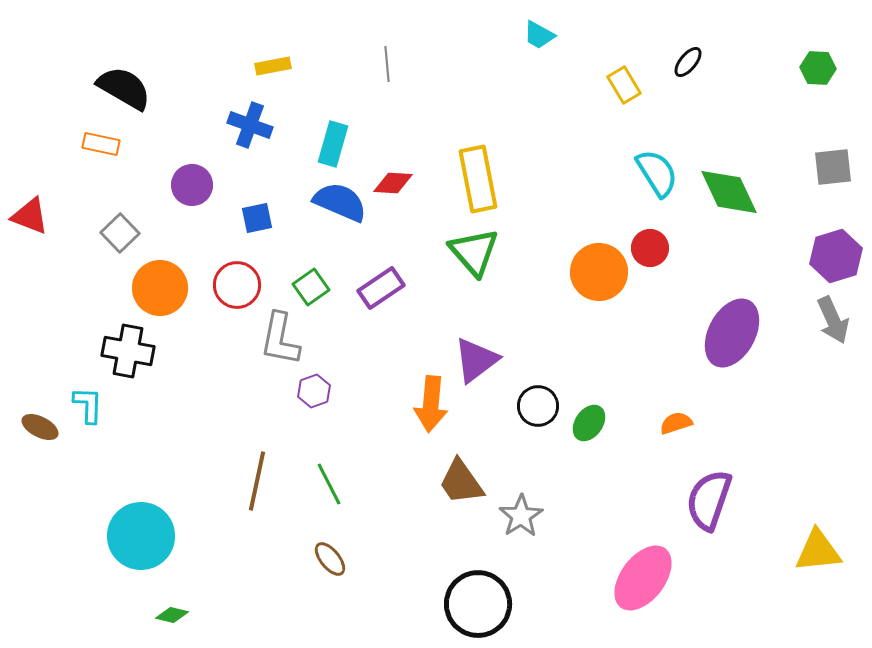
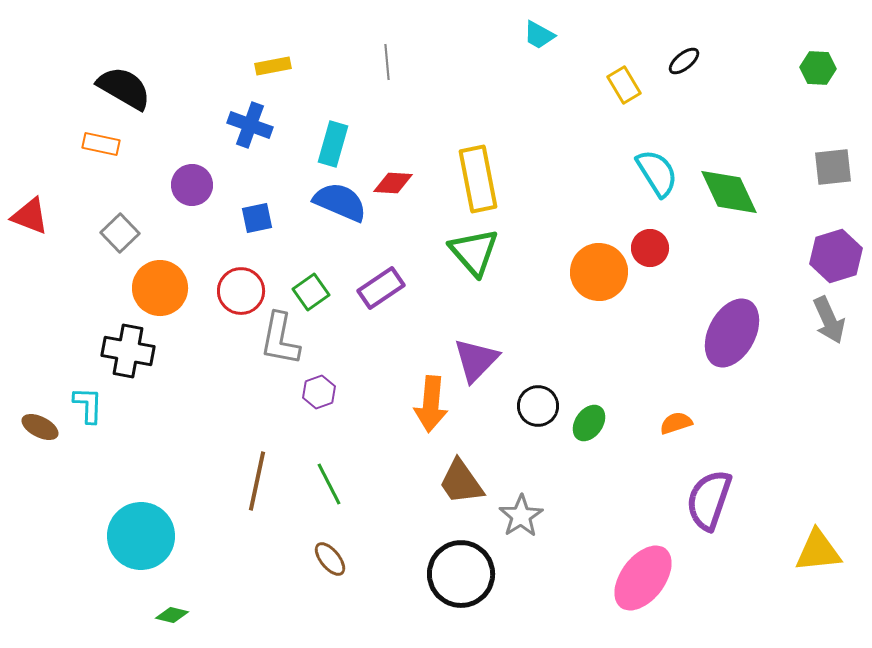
black ellipse at (688, 62): moved 4 px left, 1 px up; rotated 12 degrees clockwise
gray line at (387, 64): moved 2 px up
red circle at (237, 285): moved 4 px right, 6 px down
green square at (311, 287): moved 5 px down
gray arrow at (833, 320): moved 4 px left
purple triangle at (476, 360): rotated 9 degrees counterclockwise
purple hexagon at (314, 391): moved 5 px right, 1 px down
black circle at (478, 604): moved 17 px left, 30 px up
